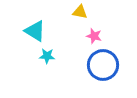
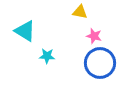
cyan triangle: moved 10 px left
blue circle: moved 3 px left, 2 px up
